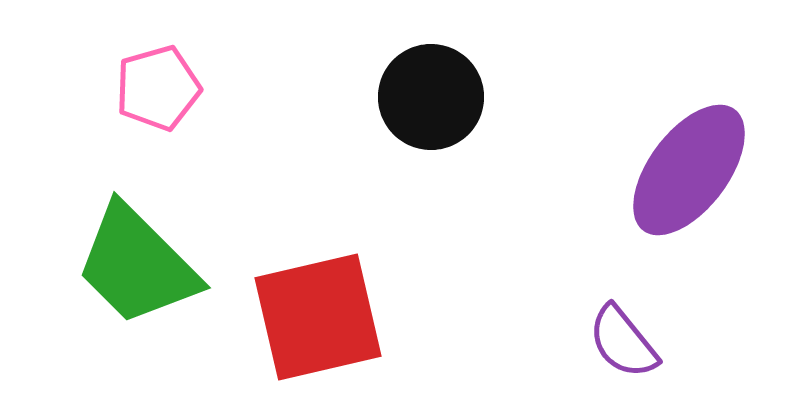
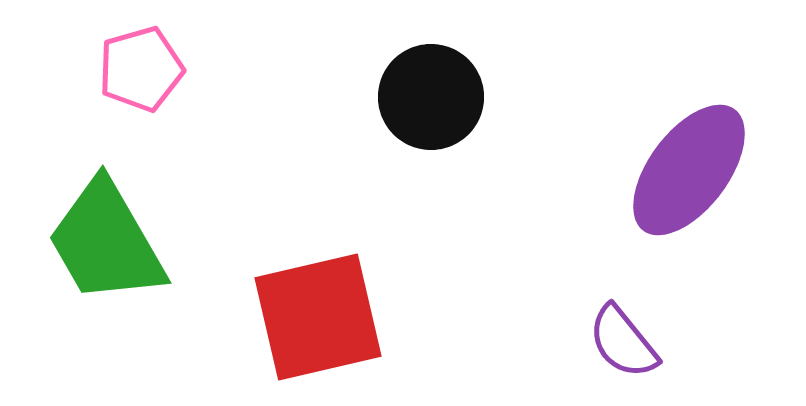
pink pentagon: moved 17 px left, 19 px up
green trapezoid: moved 31 px left, 23 px up; rotated 15 degrees clockwise
